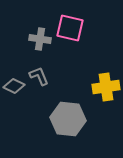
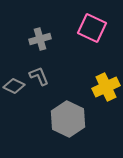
pink square: moved 22 px right; rotated 12 degrees clockwise
gray cross: rotated 25 degrees counterclockwise
yellow cross: rotated 16 degrees counterclockwise
gray hexagon: rotated 20 degrees clockwise
